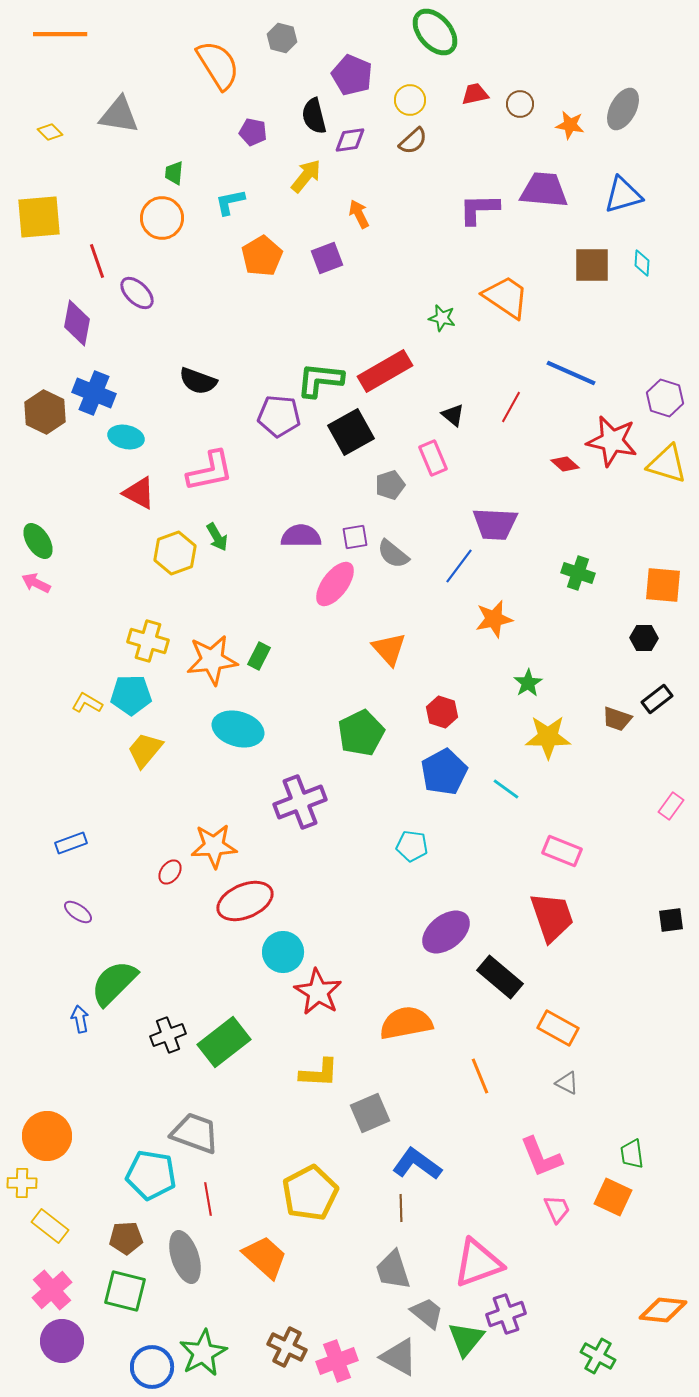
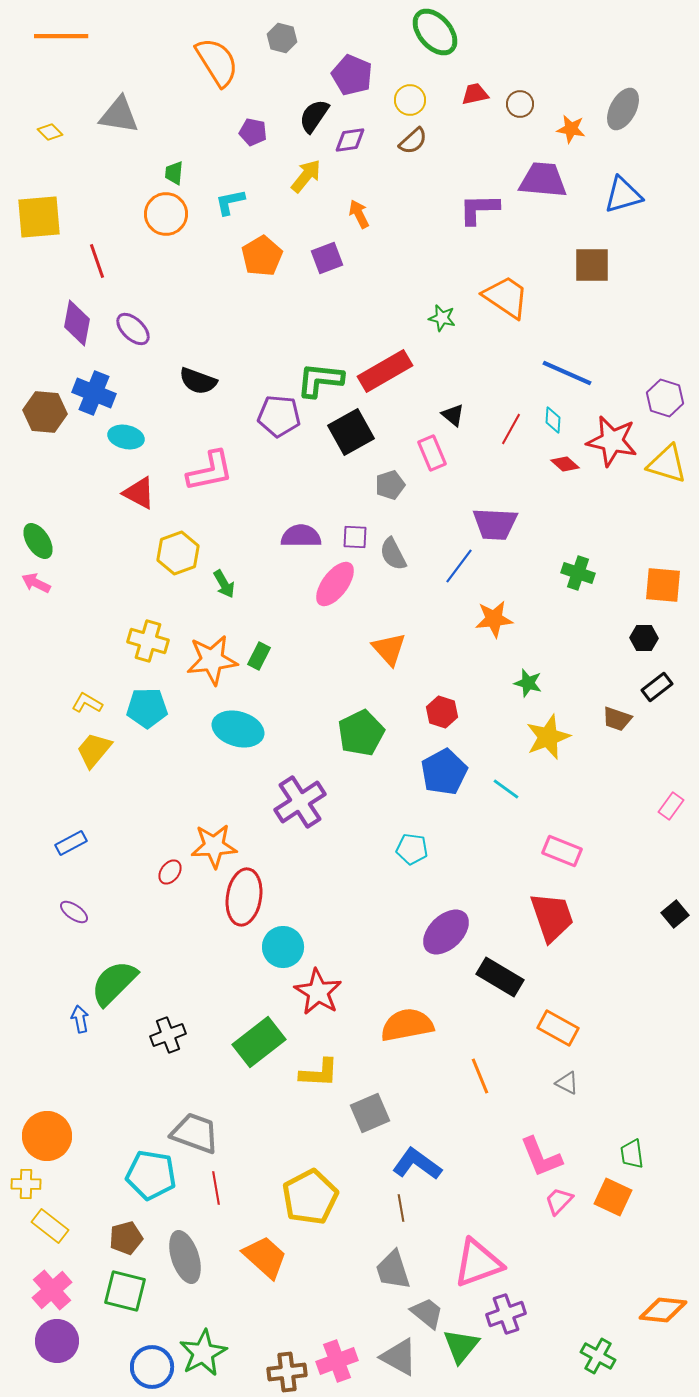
orange line at (60, 34): moved 1 px right, 2 px down
orange semicircle at (218, 65): moved 1 px left, 3 px up
black semicircle at (314, 116): rotated 48 degrees clockwise
orange star at (570, 125): moved 1 px right, 4 px down
purple trapezoid at (544, 190): moved 1 px left, 10 px up
orange circle at (162, 218): moved 4 px right, 4 px up
cyan diamond at (642, 263): moved 89 px left, 157 px down
purple ellipse at (137, 293): moved 4 px left, 36 px down
blue line at (571, 373): moved 4 px left
red line at (511, 407): moved 22 px down
brown hexagon at (45, 412): rotated 21 degrees counterclockwise
pink rectangle at (433, 458): moved 1 px left, 5 px up
green arrow at (217, 537): moved 7 px right, 47 px down
purple square at (355, 537): rotated 12 degrees clockwise
yellow hexagon at (175, 553): moved 3 px right
gray semicircle at (393, 554): rotated 24 degrees clockwise
orange star at (494, 619): rotated 6 degrees clockwise
green star at (528, 683): rotated 24 degrees counterclockwise
cyan pentagon at (131, 695): moved 16 px right, 13 px down
black rectangle at (657, 699): moved 12 px up
yellow star at (548, 737): rotated 21 degrees counterclockwise
yellow trapezoid at (145, 750): moved 51 px left
purple cross at (300, 802): rotated 12 degrees counterclockwise
blue rectangle at (71, 843): rotated 8 degrees counterclockwise
cyan pentagon at (412, 846): moved 3 px down
red ellipse at (245, 901): moved 1 px left, 4 px up; rotated 58 degrees counterclockwise
purple ellipse at (78, 912): moved 4 px left
black square at (671, 920): moved 4 px right, 6 px up; rotated 32 degrees counterclockwise
purple ellipse at (446, 932): rotated 6 degrees counterclockwise
cyan circle at (283, 952): moved 5 px up
black rectangle at (500, 977): rotated 9 degrees counterclockwise
orange semicircle at (406, 1023): moved 1 px right, 2 px down
green rectangle at (224, 1042): moved 35 px right
yellow cross at (22, 1183): moved 4 px right, 1 px down
yellow pentagon at (310, 1193): moved 4 px down
red line at (208, 1199): moved 8 px right, 11 px up
brown line at (401, 1208): rotated 8 degrees counterclockwise
pink trapezoid at (557, 1209): moved 2 px right, 8 px up; rotated 112 degrees counterclockwise
brown pentagon at (126, 1238): rotated 12 degrees counterclockwise
green triangle at (466, 1339): moved 5 px left, 7 px down
purple circle at (62, 1341): moved 5 px left
brown cross at (287, 1347): moved 25 px down; rotated 33 degrees counterclockwise
